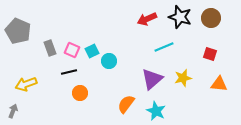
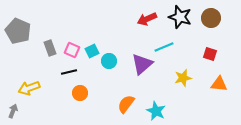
purple triangle: moved 10 px left, 15 px up
yellow arrow: moved 3 px right, 4 px down
